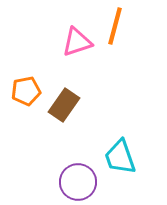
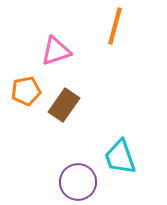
pink triangle: moved 21 px left, 9 px down
